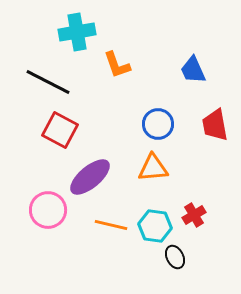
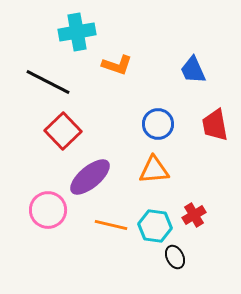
orange L-shape: rotated 52 degrees counterclockwise
red square: moved 3 px right, 1 px down; rotated 18 degrees clockwise
orange triangle: moved 1 px right, 2 px down
